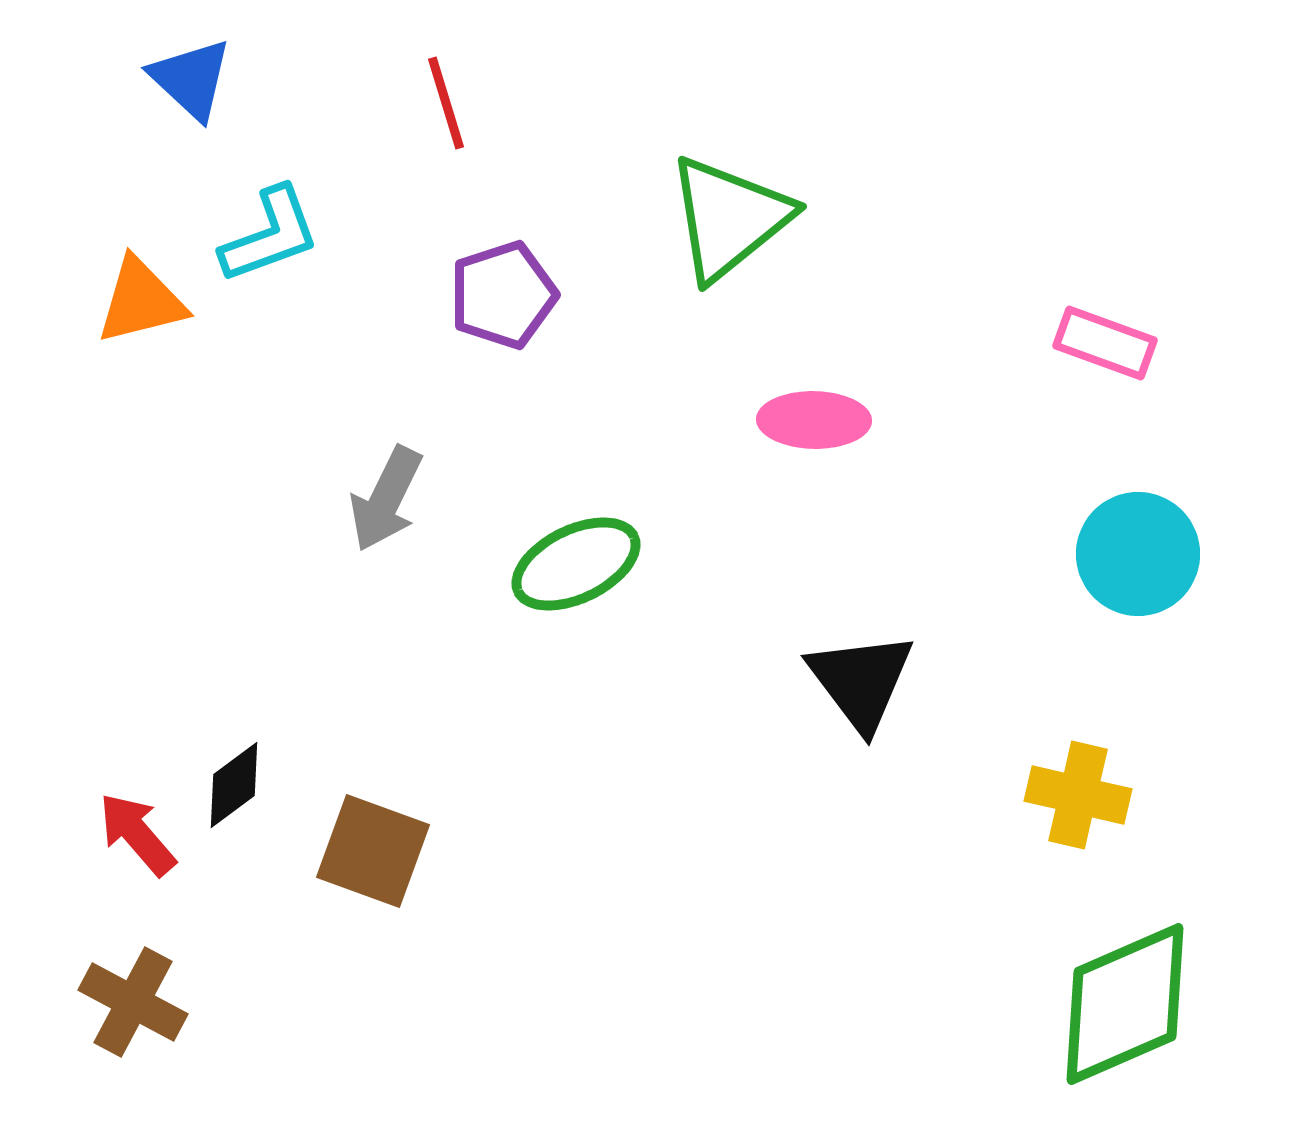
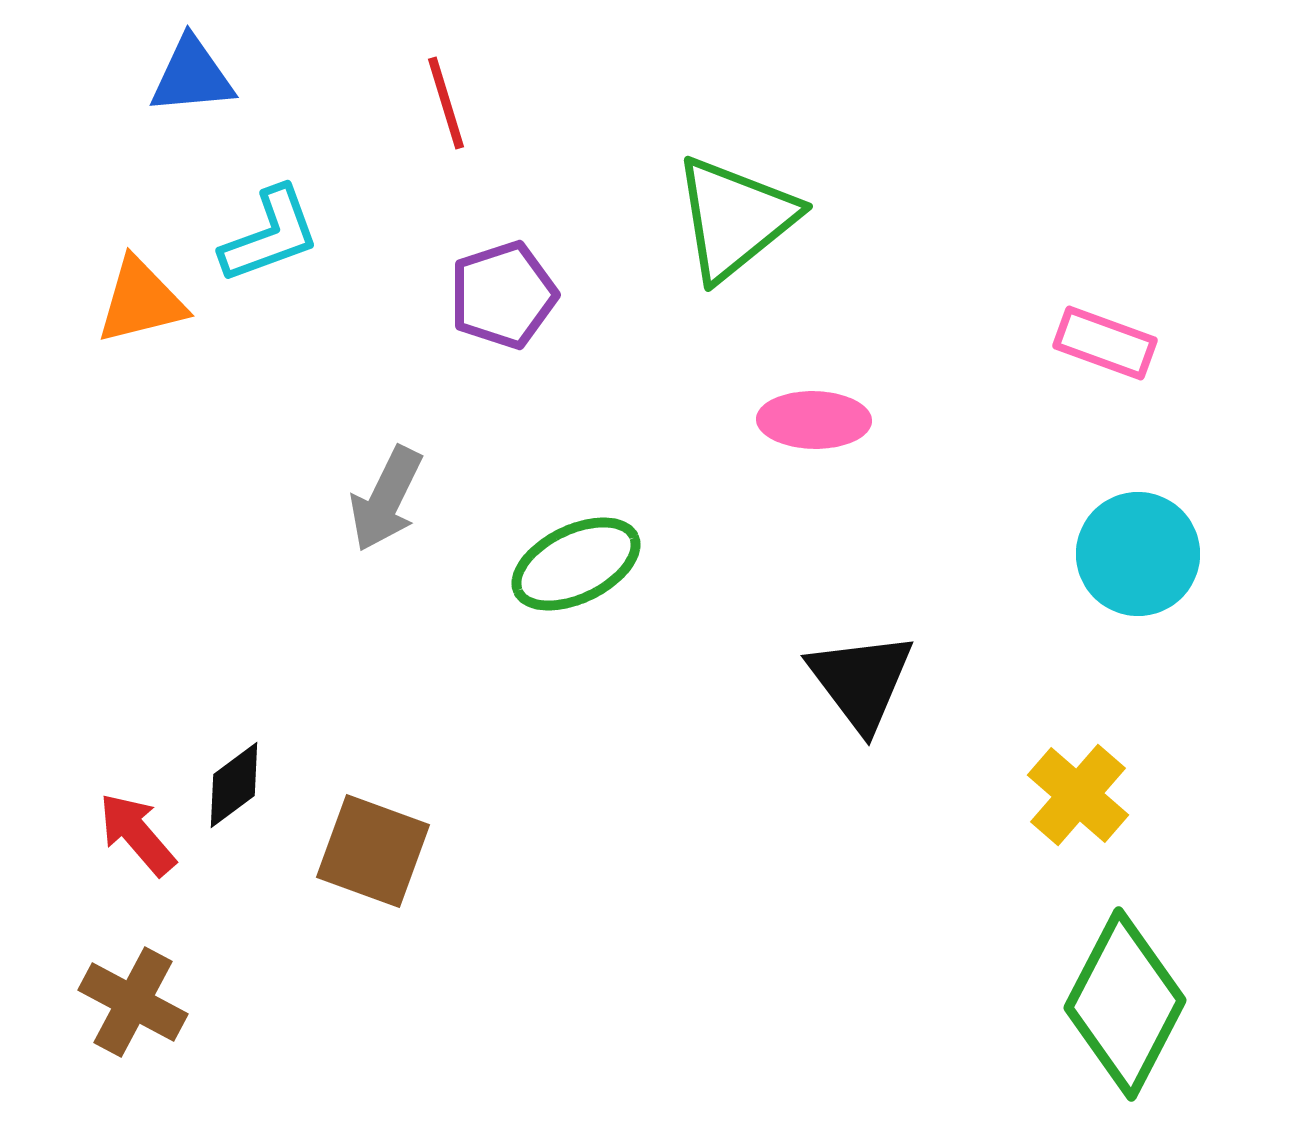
blue triangle: moved 1 px right, 3 px up; rotated 48 degrees counterclockwise
green triangle: moved 6 px right
yellow cross: rotated 28 degrees clockwise
green diamond: rotated 39 degrees counterclockwise
